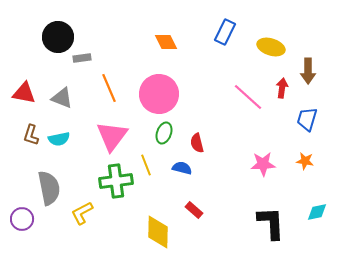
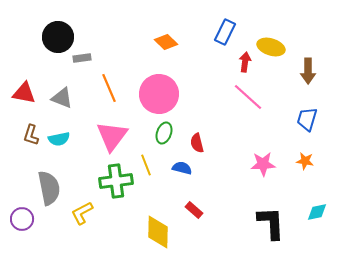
orange diamond: rotated 20 degrees counterclockwise
red arrow: moved 37 px left, 26 px up
